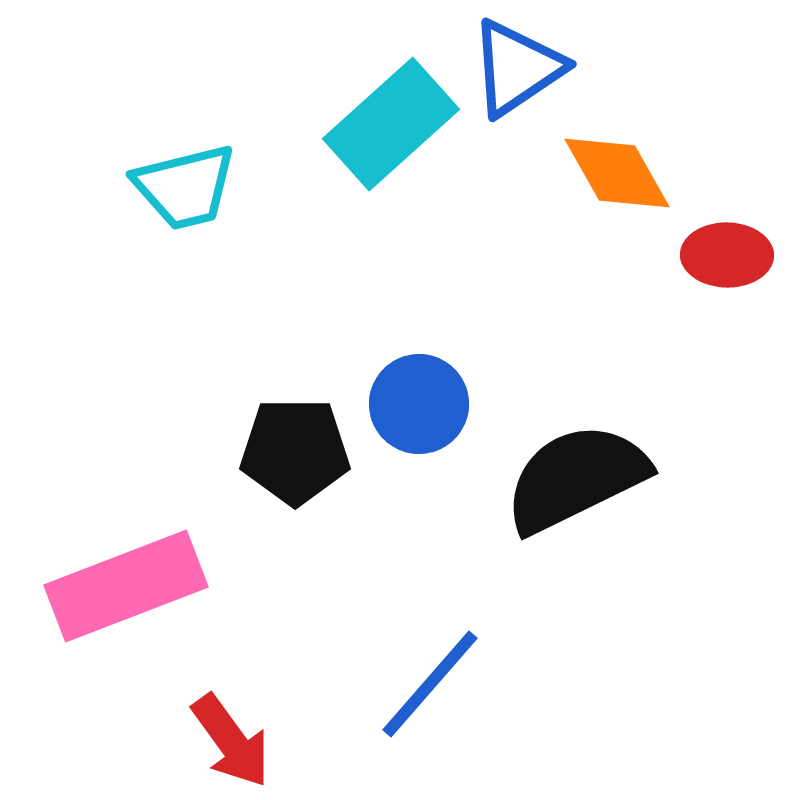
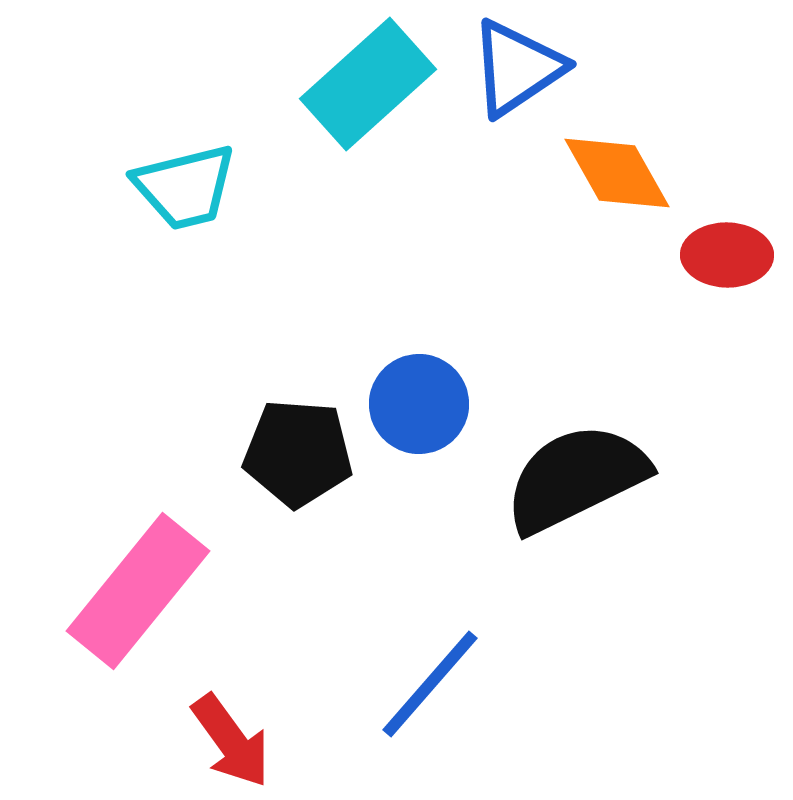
cyan rectangle: moved 23 px left, 40 px up
black pentagon: moved 3 px right, 2 px down; rotated 4 degrees clockwise
pink rectangle: moved 12 px right, 5 px down; rotated 30 degrees counterclockwise
